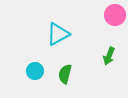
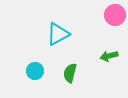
green arrow: rotated 54 degrees clockwise
green semicircle: moved 5 px right, 1 px up
